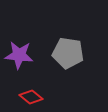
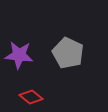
gray pentagon: rotated 16 degrees clockwise
